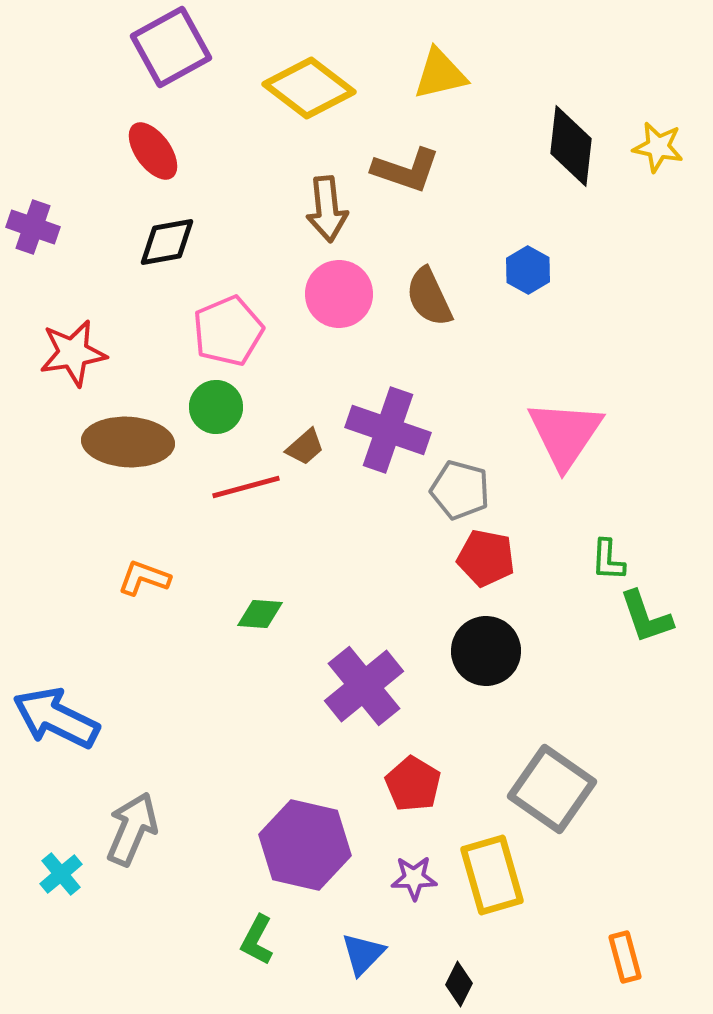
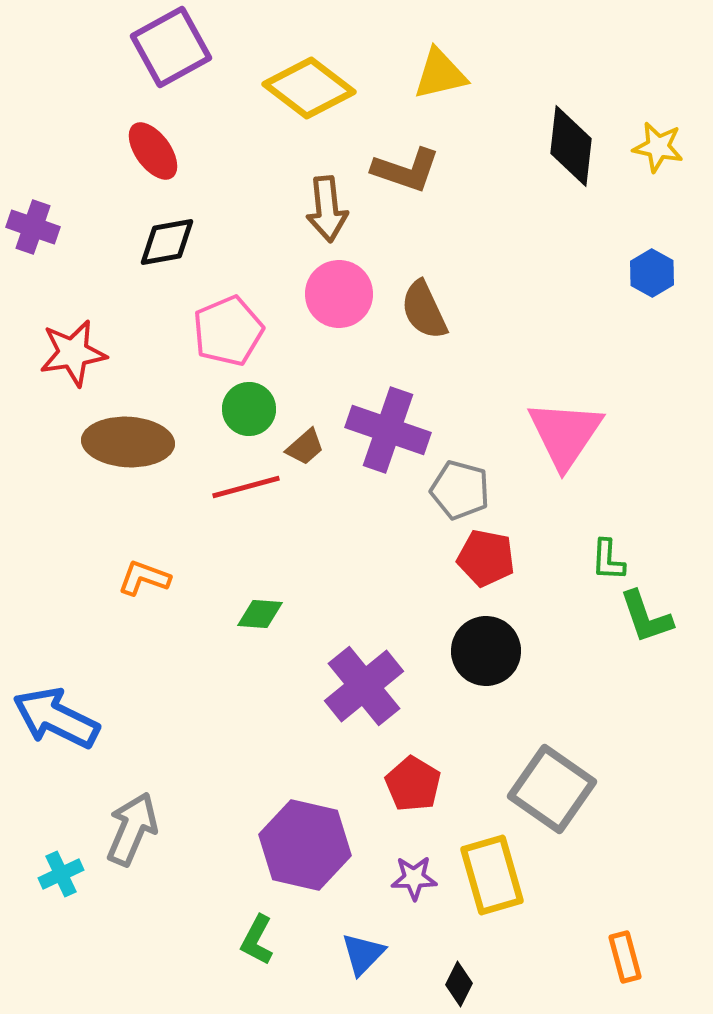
blue hexagon at (528, 270): moved 124 px right, 3 px down
brown semicircle at (429, 297): moved 5 px left, 13 px down
green circle at (216, 407): moved 33 px right, 2 px down
cyan cross at (61, 874): rotated 15 degrees clockwise
